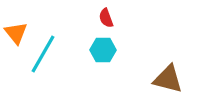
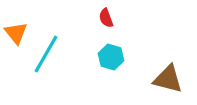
cyan hexagon: moved 8 px right, 7 px down; rotated 15 degrees clockwise
cyan line: moved 3 px right
